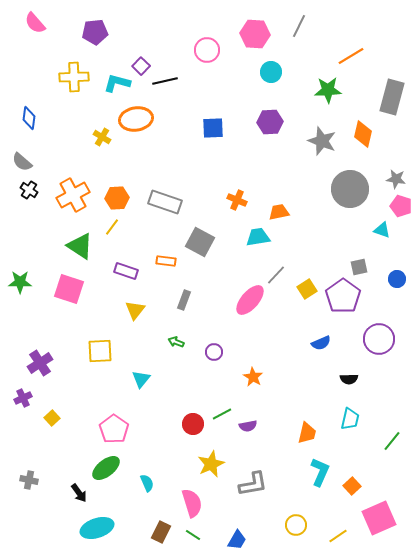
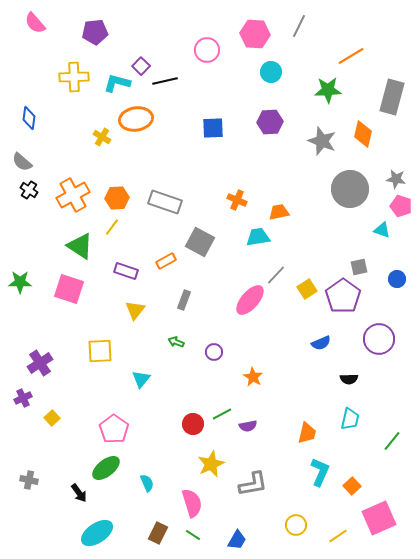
orange rectangle at (166, 261): rotated 36 degrees counterclockwise
cyan ellipse at (97, 528): moved 5 px down; rotated 16 degrees counterclockwise
brown rectangle at (161, 532): moved 3 px left, 1 px down
